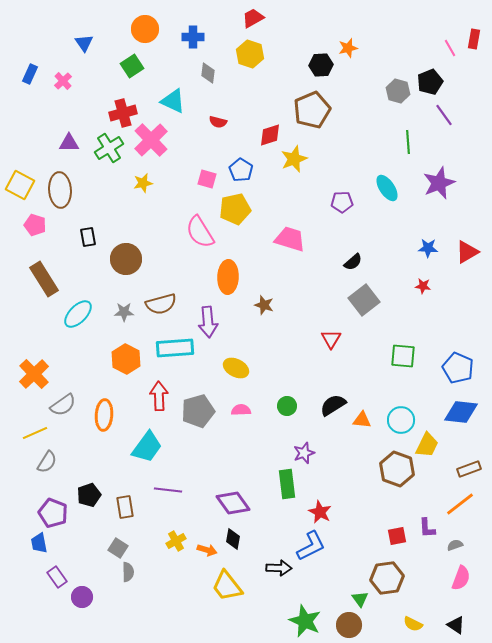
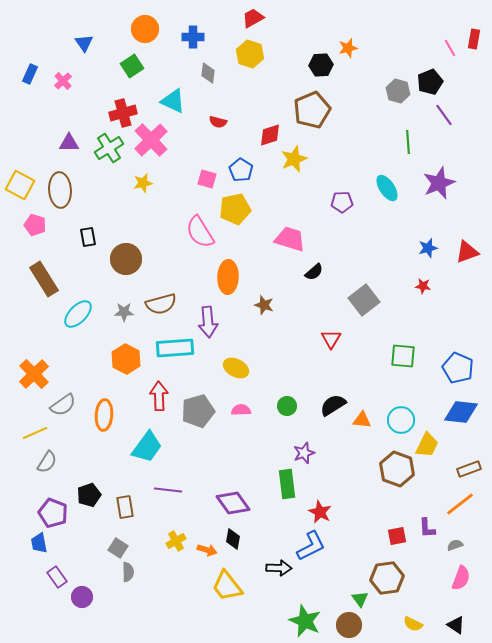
blue star at (428, 248): rotated 18 degrees counterclockwise
red triangle at (467, 252): rotated 10 degrees clockwise
black semicircle at (353, 262): moved 39 px left, 10 px down
